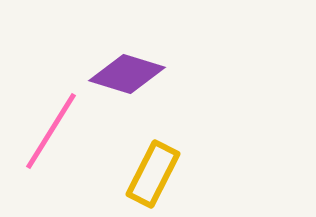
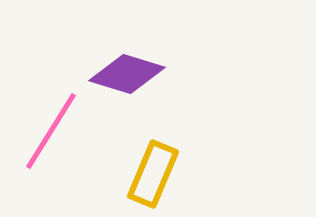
yellow rectangle: rotated 4 degrees counterclockwise
